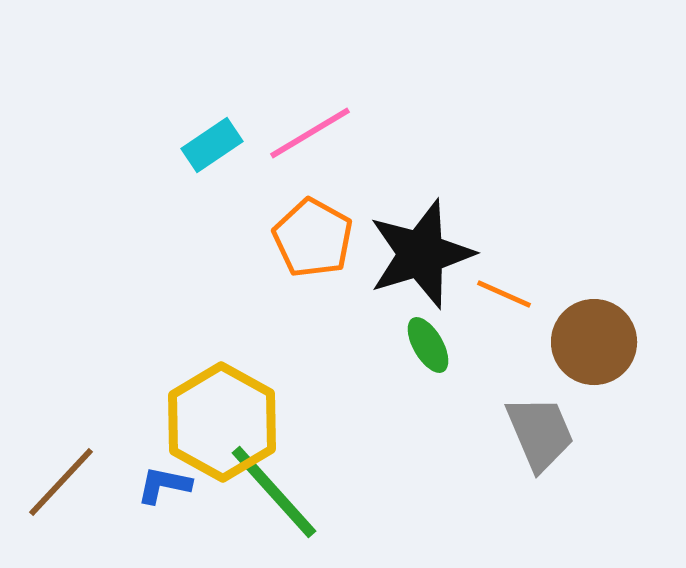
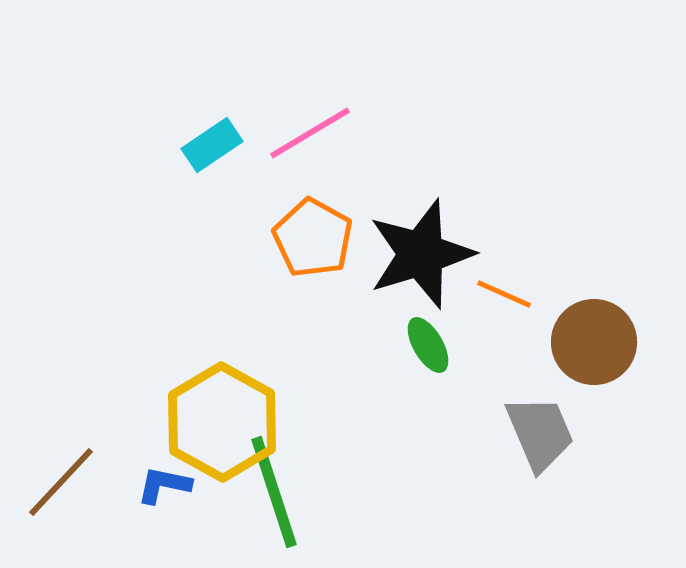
green line: rotated 24 degrees clockwise
